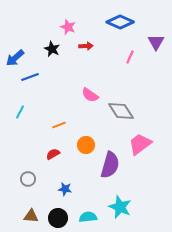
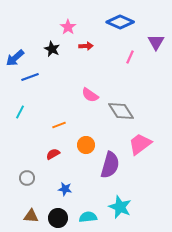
pink star: rotated 14 degrees clockwise
gray circle: moved 1 px left, 1 px up
